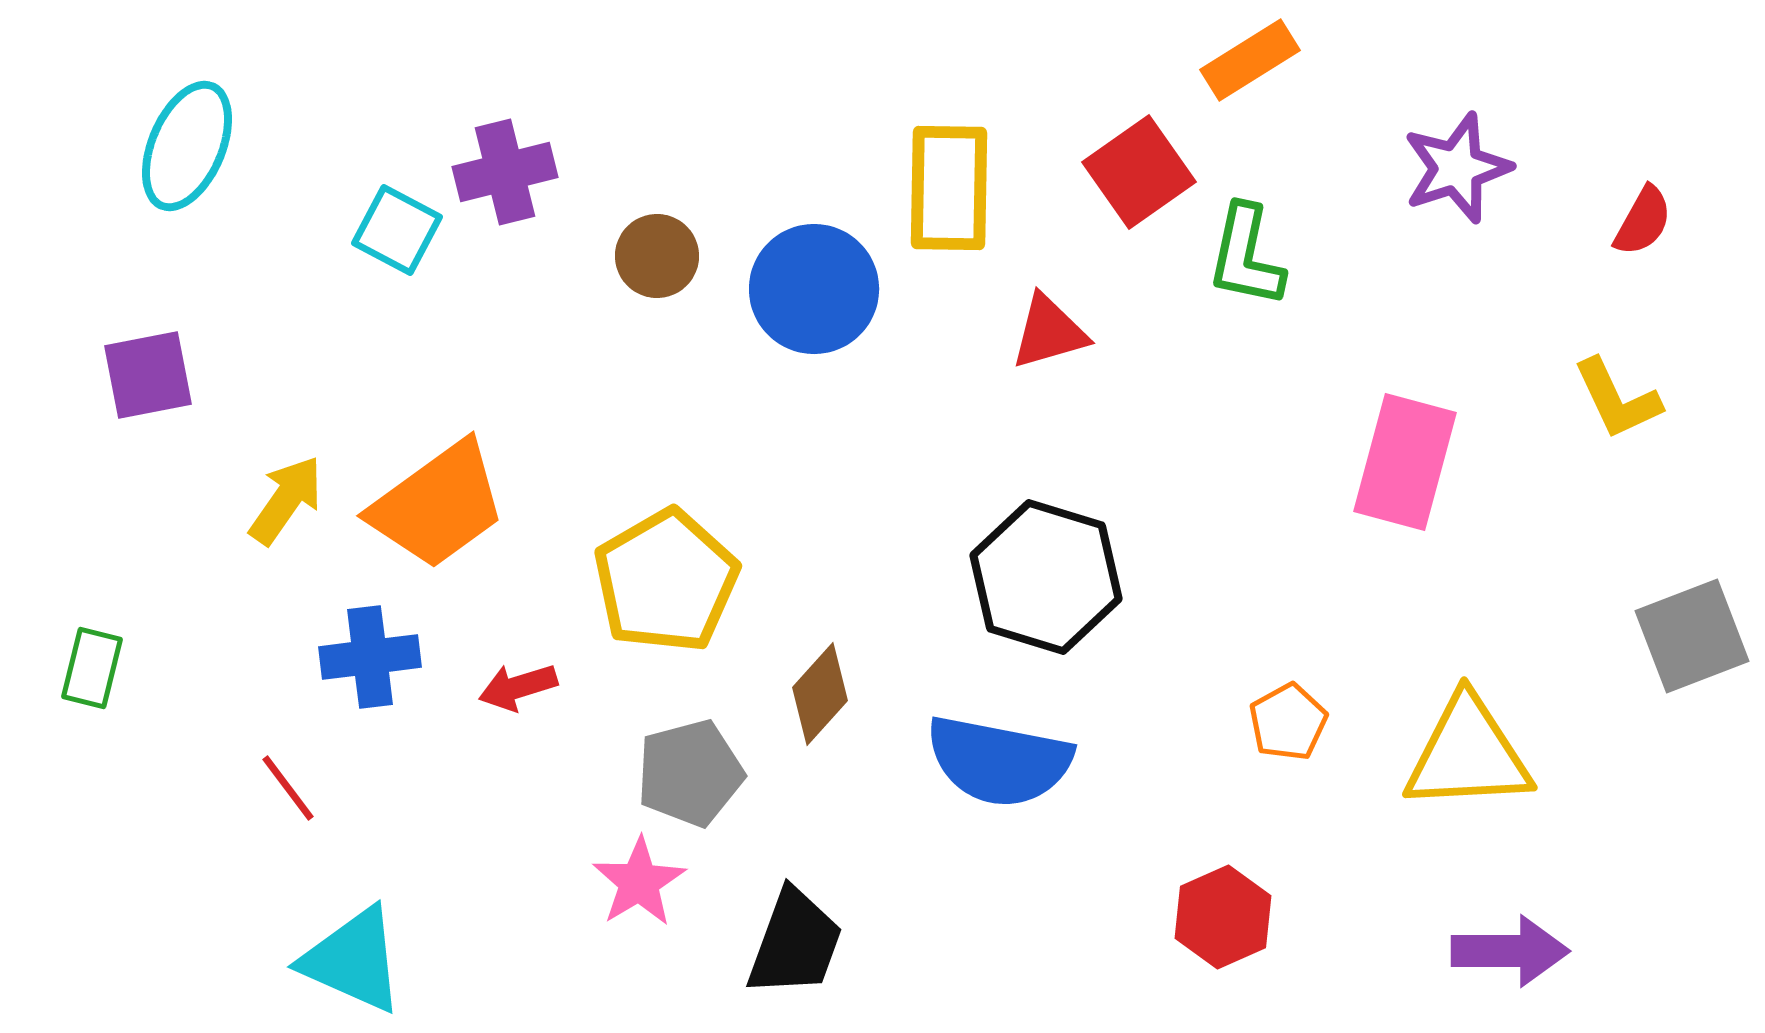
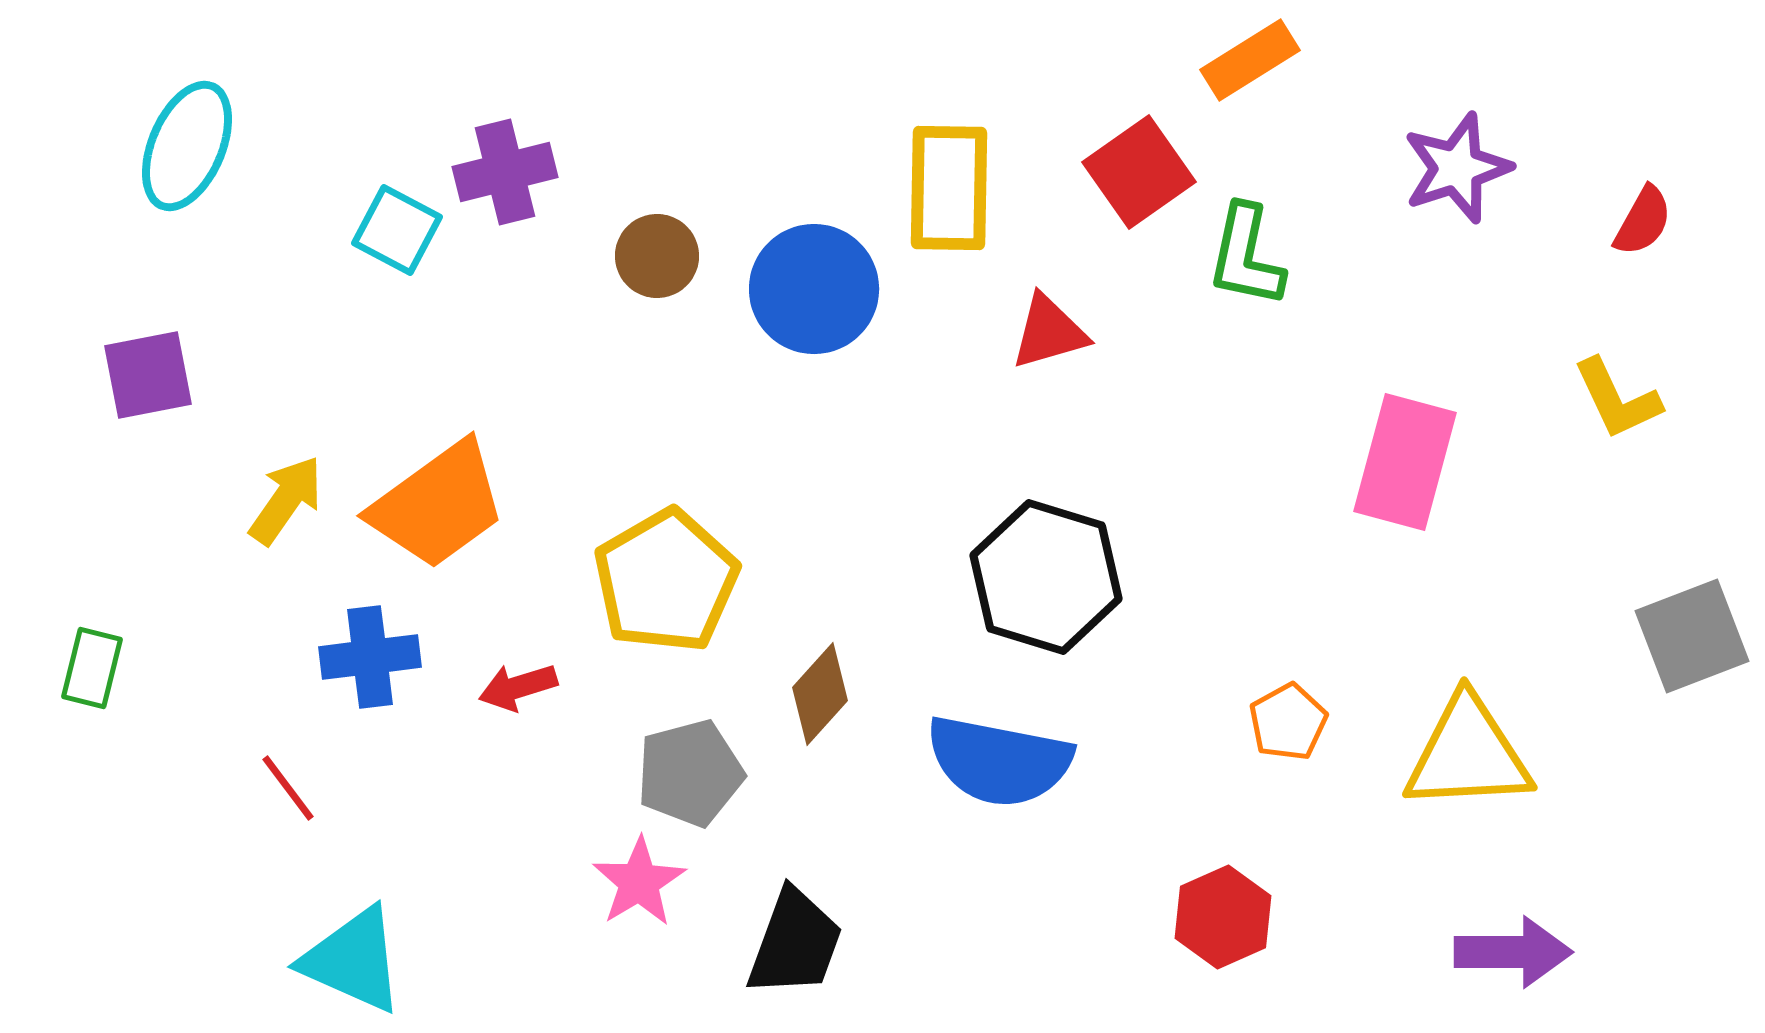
purple arrow: moved 3 px right, 1 px down
